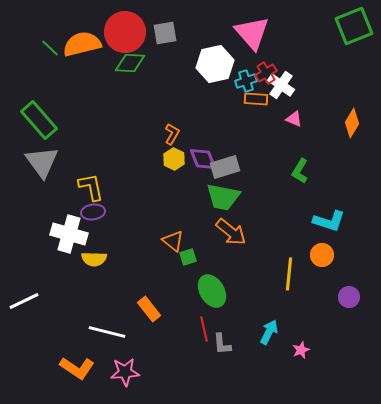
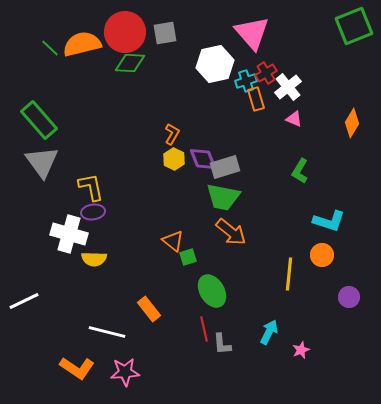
white cross at (281, 85): moved 7 px right, 2 px down; rotated 16 degrees clockwise
orange rectangle at (256, 99): rotated 70 degrees clockwise
